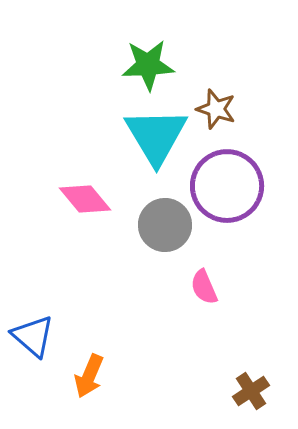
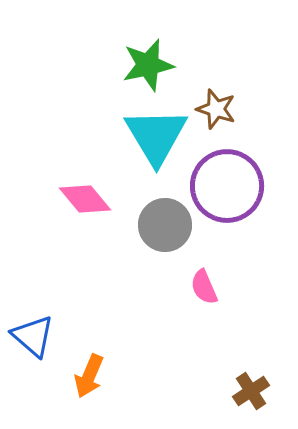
green star: rotated 10 degrees counterclockwise
